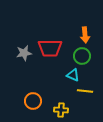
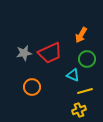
orange arrow: moved 4 px left; rotated 35 degrees clockwise
red trapezoid: moved 5 px down; rotated 25 degrees counterclockwise
green circle: moved 5 px right, 3 px down
yellow line: rotated 21 degrees counterclockwise
orange circle: moved 1 px left, 14 px up
yellow cross: moved 18 px right; rotated 24 degrees counterclockwise
